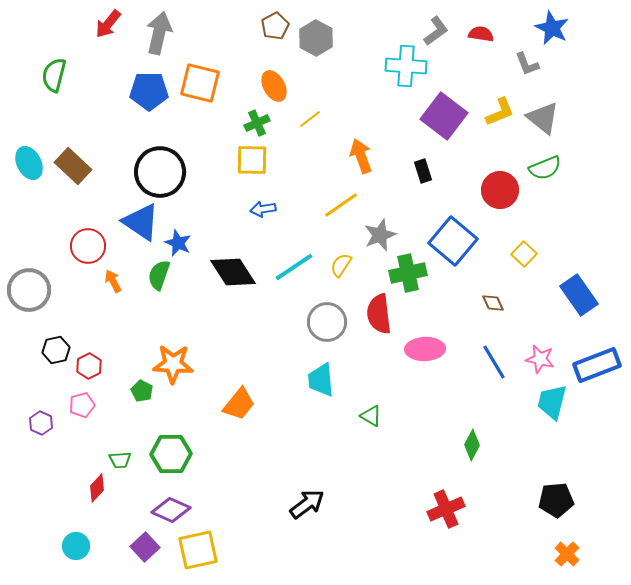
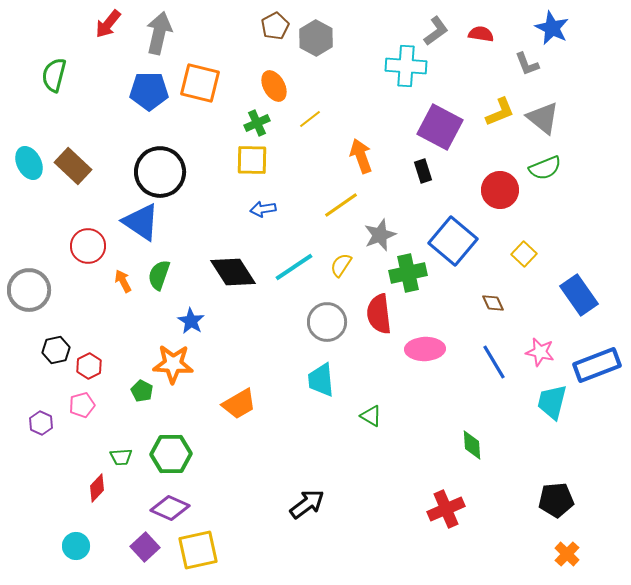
purple square at (444, 116): moved 4 px left, 11 px down; rotated 9 degrees counterclockwise
blue star at (178, 243): moved 13 px right, 78 px down; rotated 8 degrees clockwise
orange arrow at (113, 281): moved 10 px right
pink star at (540, 359): moved 7 px up
orange trapezoid at (239, 404): rotated 21 degrees clockwise
green diamond at (472, 445): rotated 32 degrees counterclockwise
green trapezoid at (120, 460): moved 1 px right, 3 px up
purple diamond at (171, 510): moved 1 px left, 2 px up
